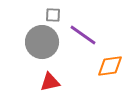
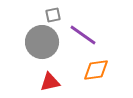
gray square: rotated 14 degrees counterclockwise
orange diamond: moved 14 px left, 4 px down
